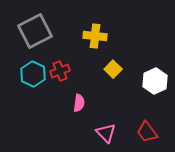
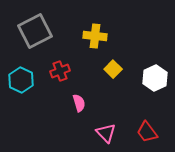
cyan hexagon: moved 12 px left, 6 px down
white hexagon: moved 3 px up
pink semicircle: rotated 24 degrees counterclockwise
